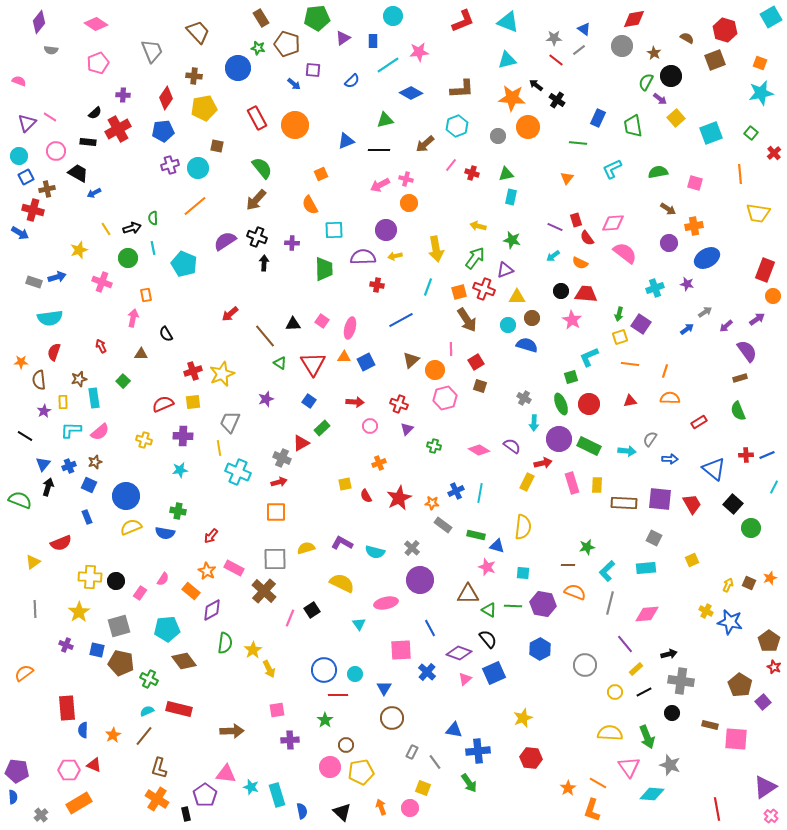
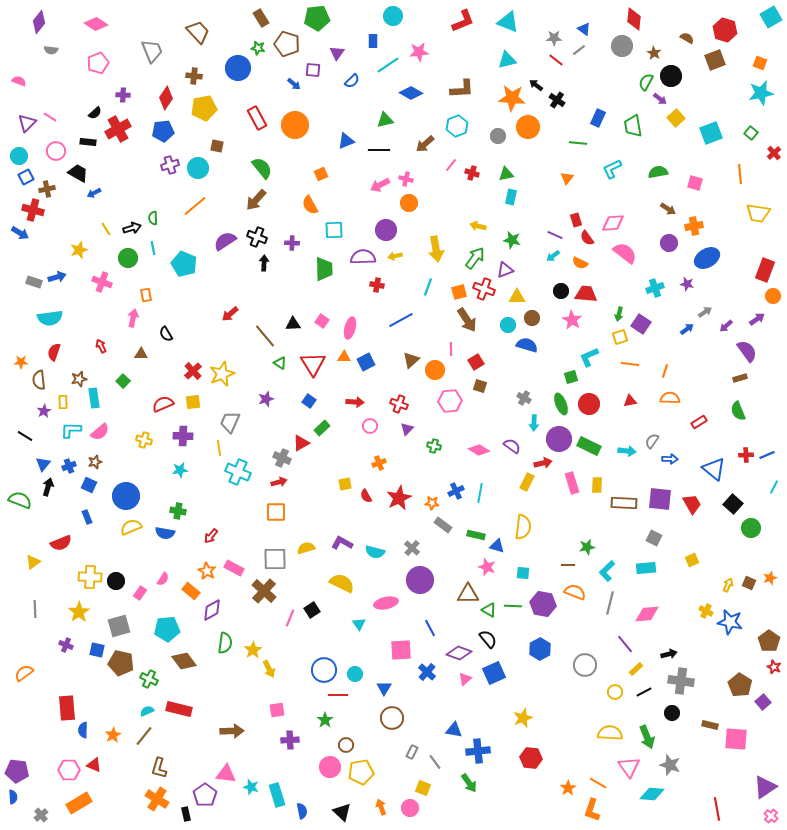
red diamond at (634, 19): rotated 75 degrees counterclockwise
purple triangle at (343, 38): moved 6 px left, 15 px down; rotated 21 degrees counterclockwise
purple line at (555, 227): moved 8 px down
red cross at (193, 371): rotated 24 degrees counterclockwise
pink hexagon at (445, 398): moved 5 px right, 3 px down; rotated 10 degrees clockwise
gray semicircle at (650, 439): moved 2 px right, 2 px down
